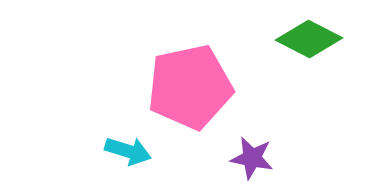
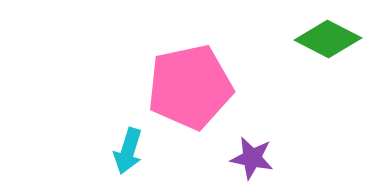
green diamond: moved 19 px right
cyan arrow: rotated 90 degrees clockwise
